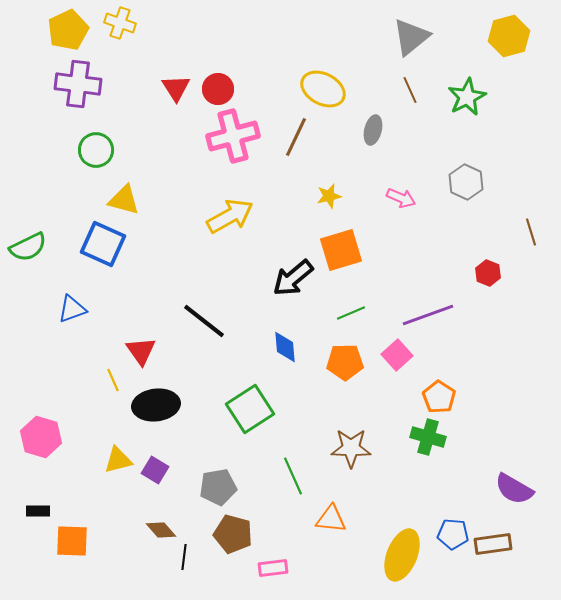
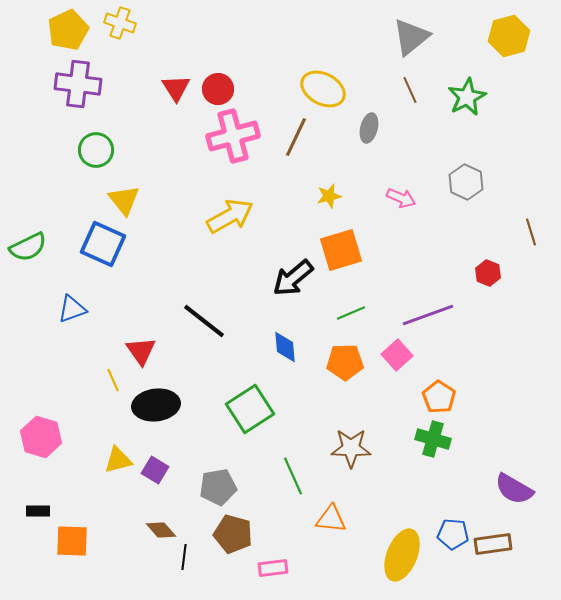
gray ellipse at (373, 130): moved 4 px left, 2 px up
yellow triangle at (124, 200): rotated 36 degrees clockwise
green cross at (428, 437): moved 5 px right, 2 px down
